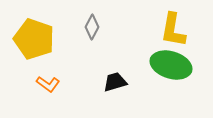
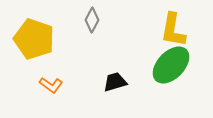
gray diamond: moved 7 px up
green ellipse: rotated 63 degrees counterclockwise
orange L-shape: moved 3 px right, 1 px down
